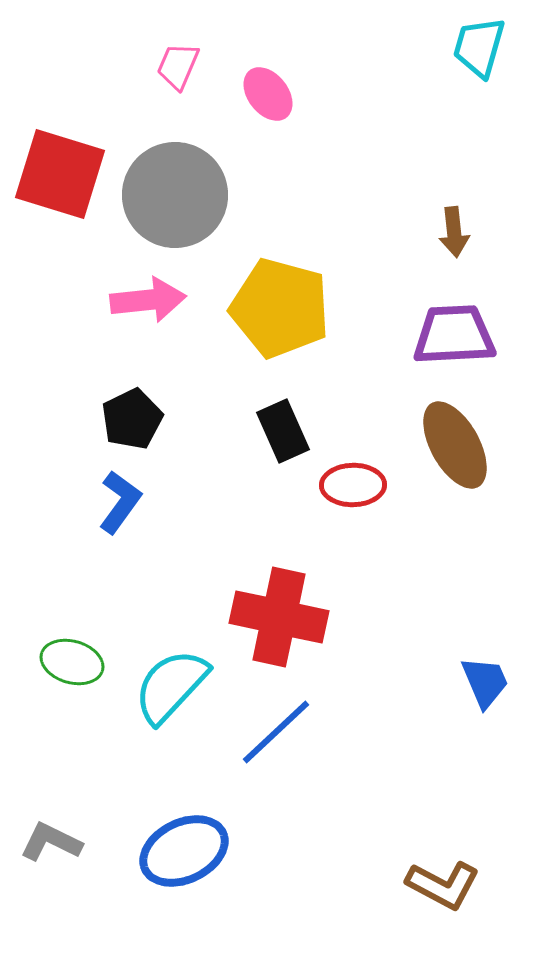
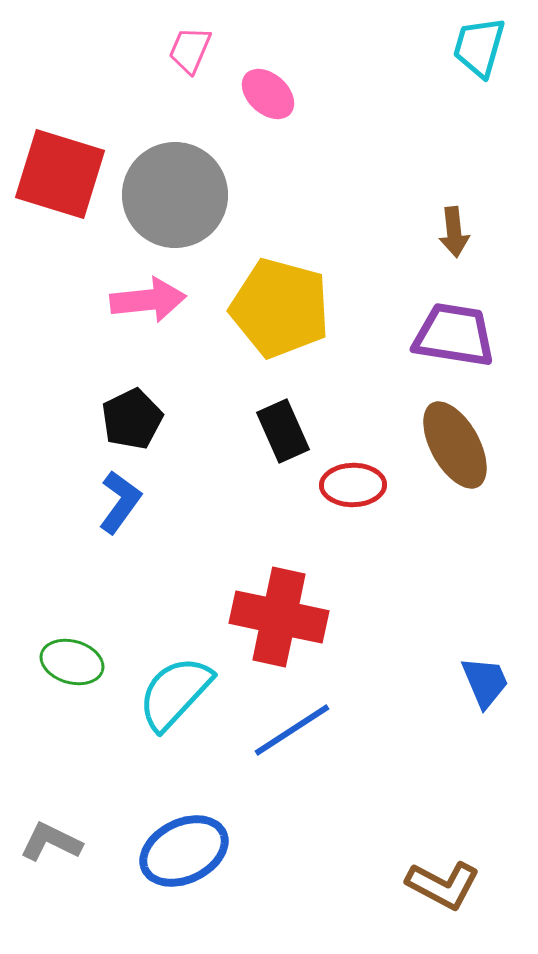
pink trapezoid: moved 12 px right, 16 px up
pink ellipse: rotated 10 degrees counterclockwise
purple trapezoid: rotated 12 degrees clockwise
cyan semicircle: moved 4 px right, 7 px down
blue line: moved 16 px right, 2 px up; rotated 10 degrees clockwise
